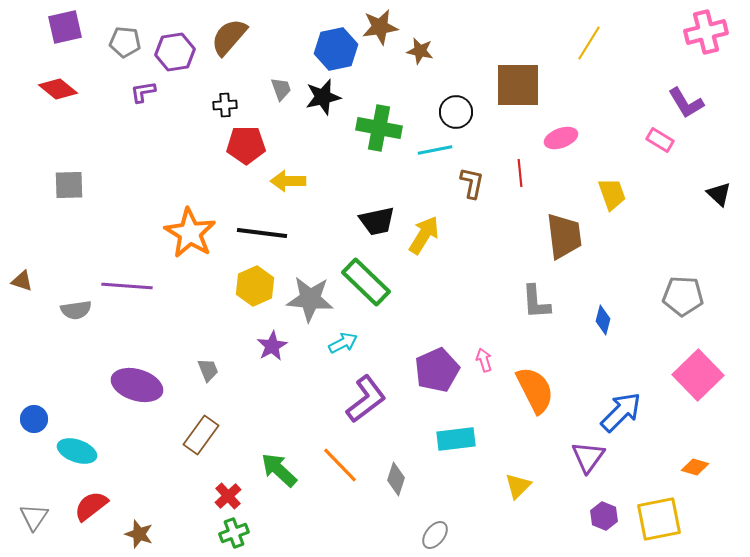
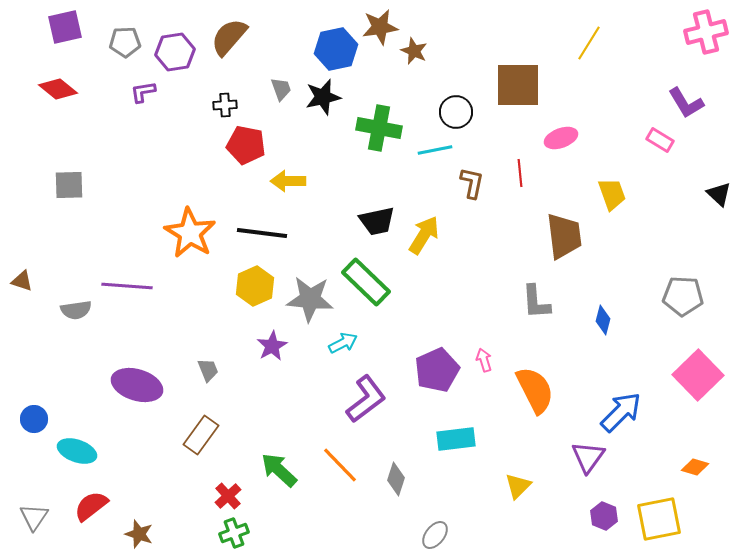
gray pentagon at (125, 42): rotated 8 degrees counterclockwise
brown star at (420, 51): moved 6 px left; rotated 12 degrees clockwise
red pentagon at (246, 145): rotated 12 degrees clockwise
